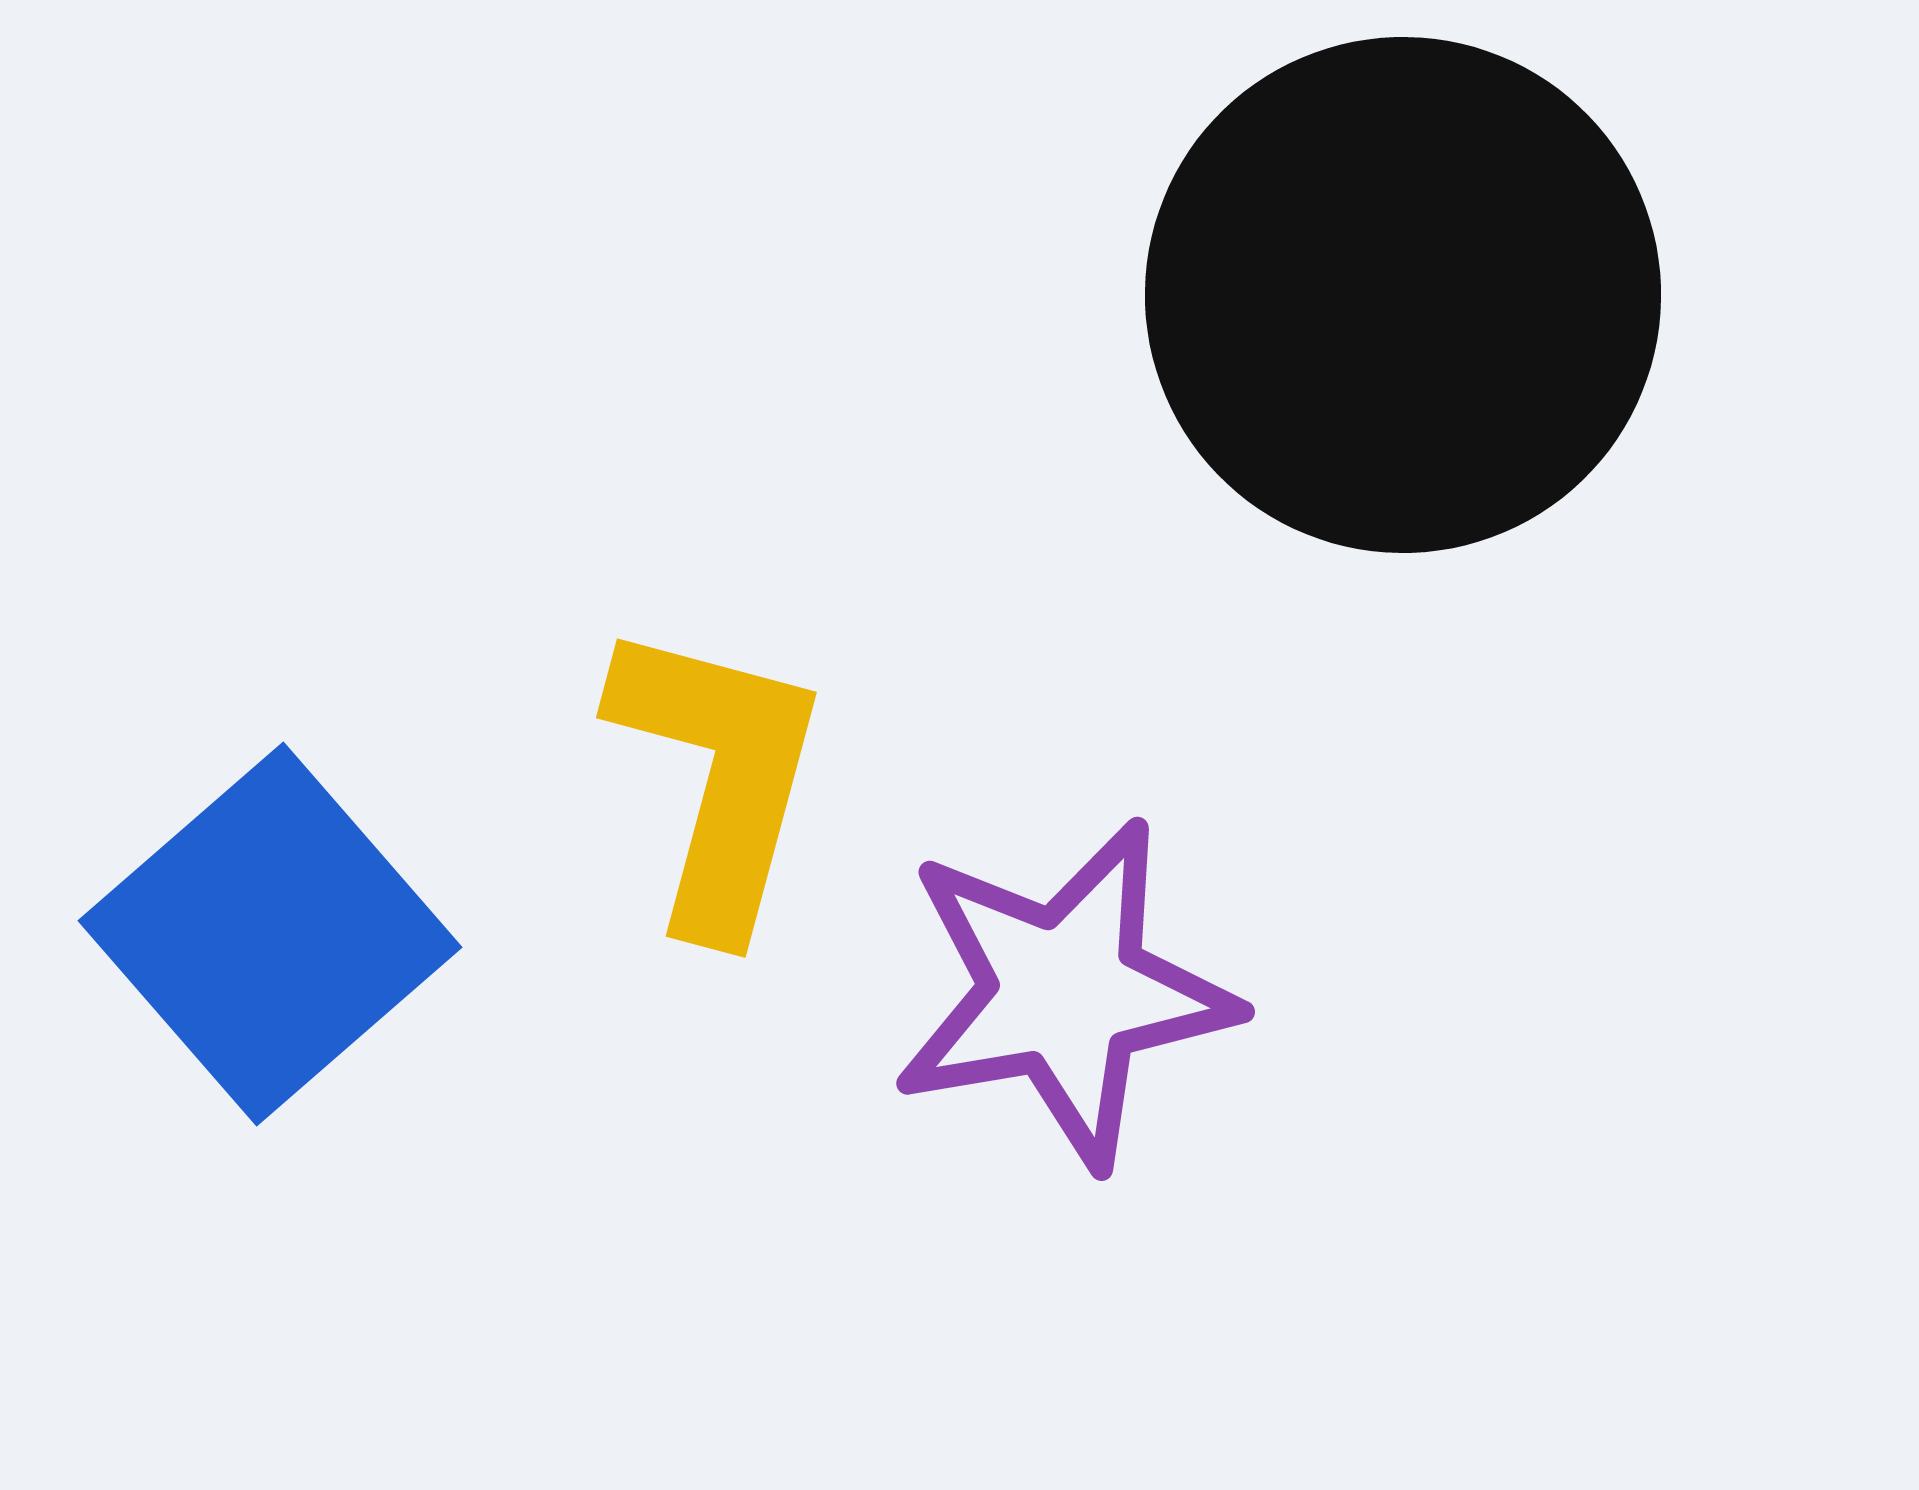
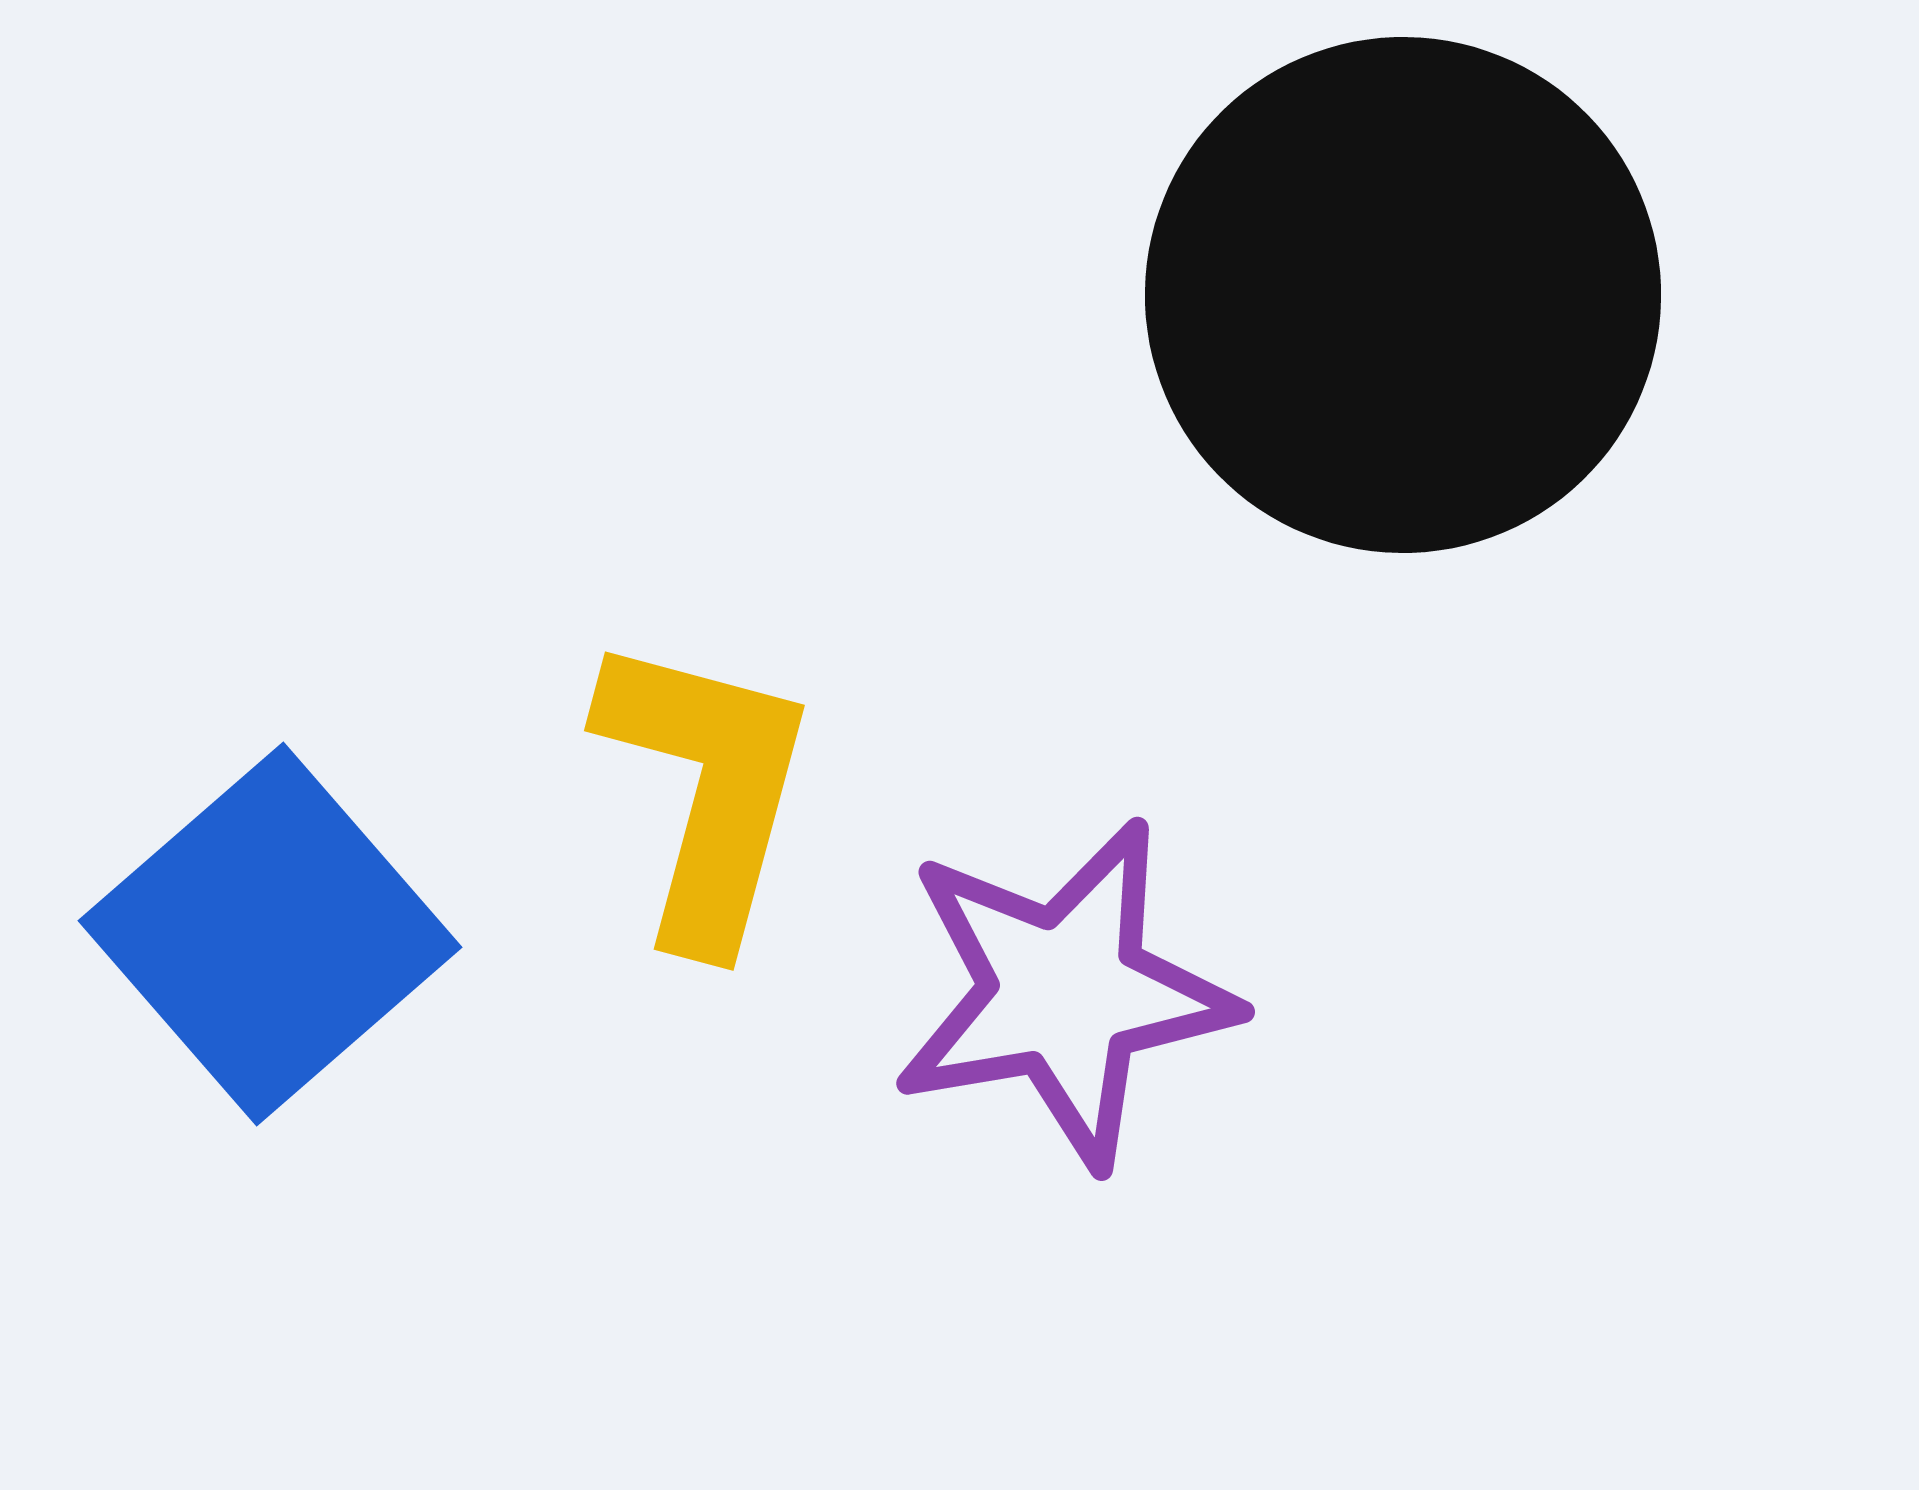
yellow L-shape: moved 12 px left, 13 px down
